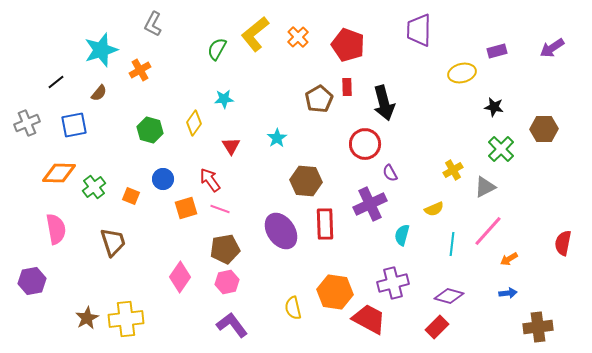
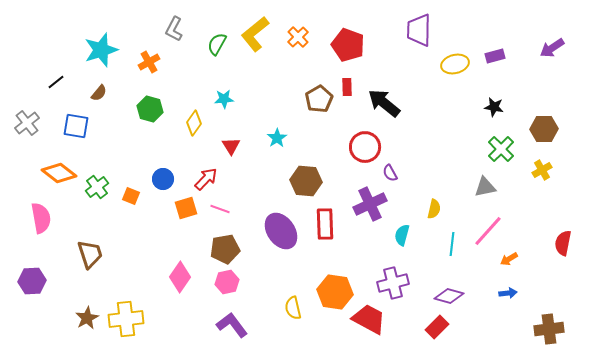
gray L-shape at (153, 24): moved 21 px right, 5 px down
green semicircle at (217, 49): moved 5 px up
purple rectangle at (497, 51): moved 2 px left, 5 px down
orange cross at (140, 70): moved 9 px right, 8 px up
yellow ellipse at (462, 73): moved 7 px left, 9 px up
black arrow at (384, 103): rotated 144 degrees clockwise
gray cross at (27, 123): rotated 15 degrees counterclockwise
blue square at (74, 125): moved 2 px right, 1 px down; rotated 20 degrees clockwise
green hexagon at (150, 130): moved 21 px up
red circle at (365, 144): moved 3 px down
yellow cross at (453, 170): moved 89 px right
orange diamond at (59, 173): rotated 36 degrees clockwise
red arrow at (210, 180): moved 4 px left, 1 px up; rotated 80 degrees clockwise
green cross at (94, 187): moved 3 px right
gray triangle at (485, 187): rotated 15 degrees clockwise
yellow semicircle at (434, 209): rotated 54 degrees counterclockwise
pink semicircle at (56, 229): moved 15 px left, 11 px up
brown trapezoid at (113, 242): moved 23 px left, 12 px down
purple hexagon at (32, 281): rotated 8 degrees clockwise
brown cross at (538, 327): moved 11 px right, 2 px down
